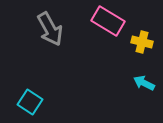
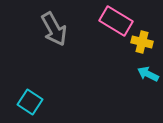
pink rectangle: moved 8 px right
gray arrow: moved 4 px right
cyan arrow: moved 4 px right, 9 px up
